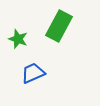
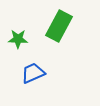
green star: rotated 18 degrees counterclockwise
